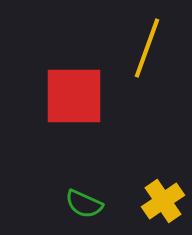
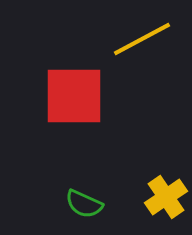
yellow line: moved 5 px left, 9 px up; rotated 42 degrees clockwise
yellow cross: moved 3 px right, 4 px up
